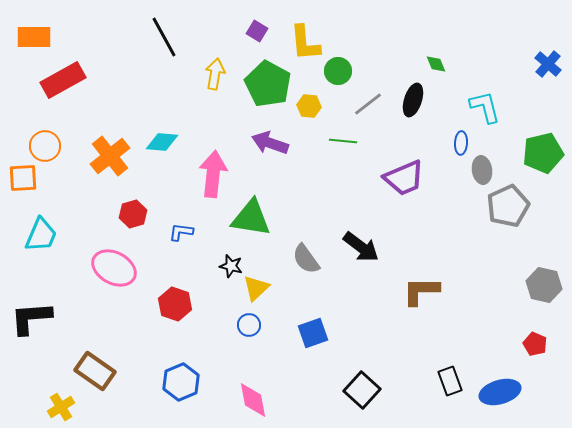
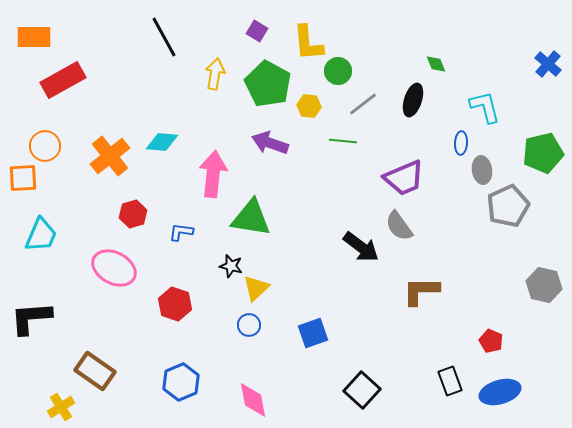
yellow L-shape at (305, 43): moved 3 px right
gray line at (368, 104): moved 5 px left
gray semicircle at (306, 259): moved 93 px right, 33 px up
red pentagon at (535, 344): moved 44 px left, 3 px up
